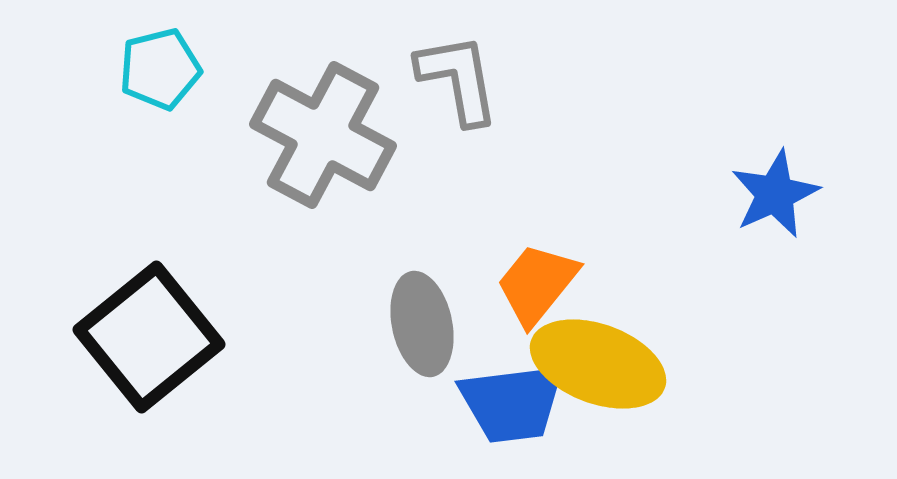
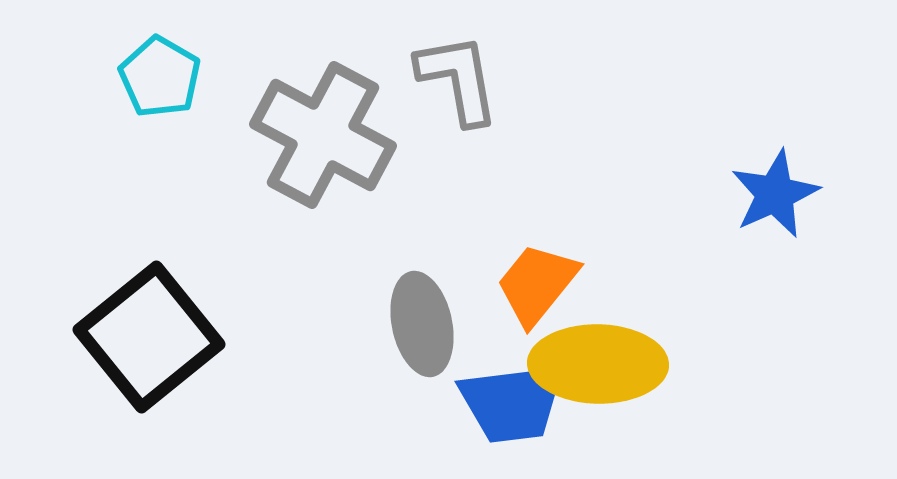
cyan pentagon: moved 8 px down; rotated 28 degrees counterclockwise
yellow ellipse: rotated 19 degrees counterclockwise
